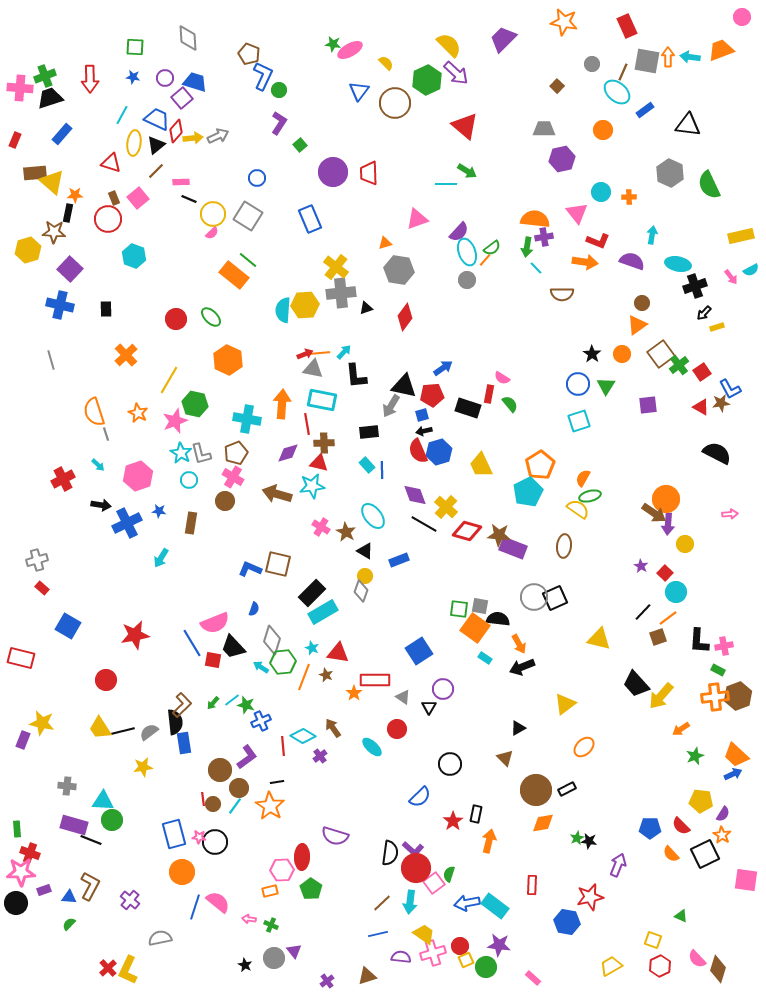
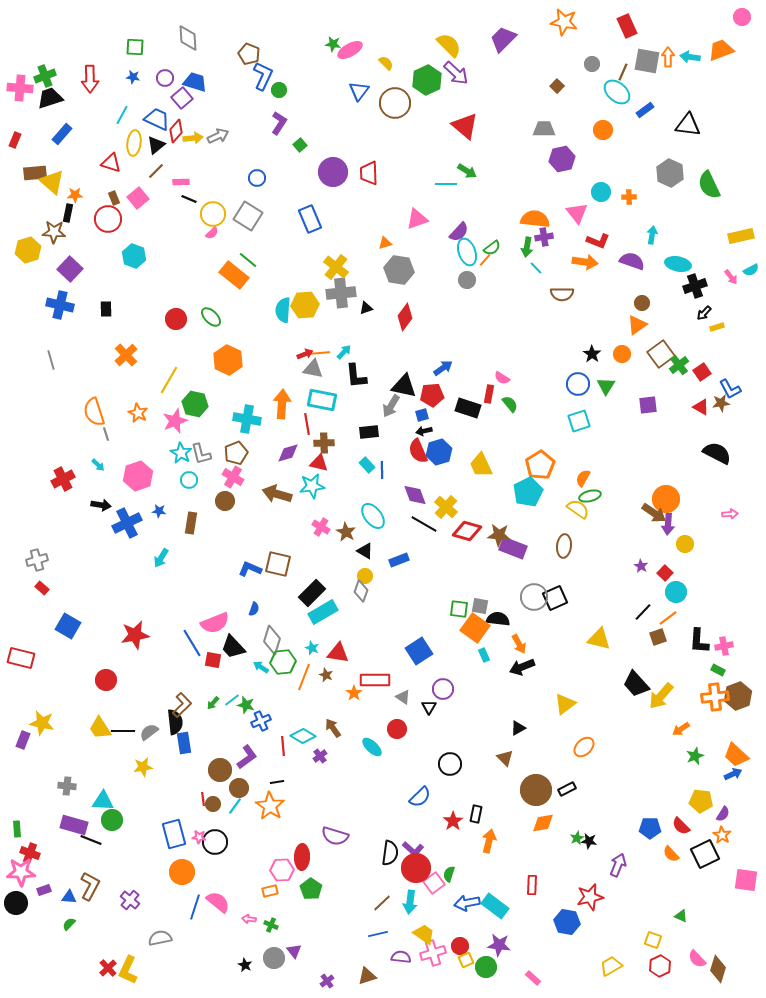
cyan rectangle at (485, 658): moved 1 px left, 3 px up; rotated 32 degrees clockwise
black line at (123, 731): rotated 15 degrees clockwise
